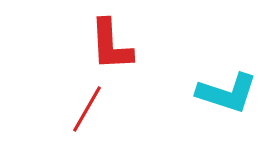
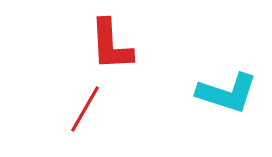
red line: moved 2 px left
